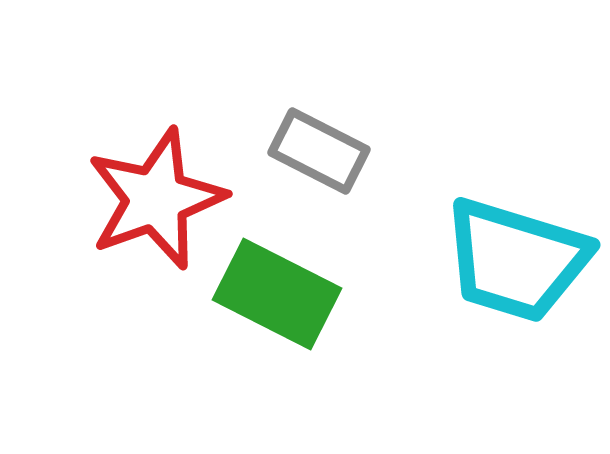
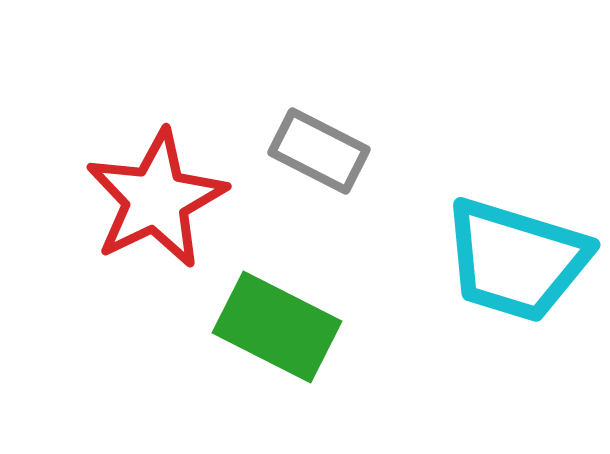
red star: rotated 6 degrees counterclockwise
green rectangle: moved 33 px down
